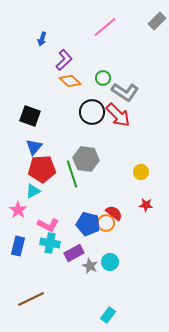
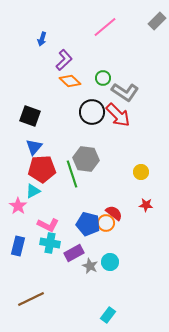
pink star: moved 4 px up
